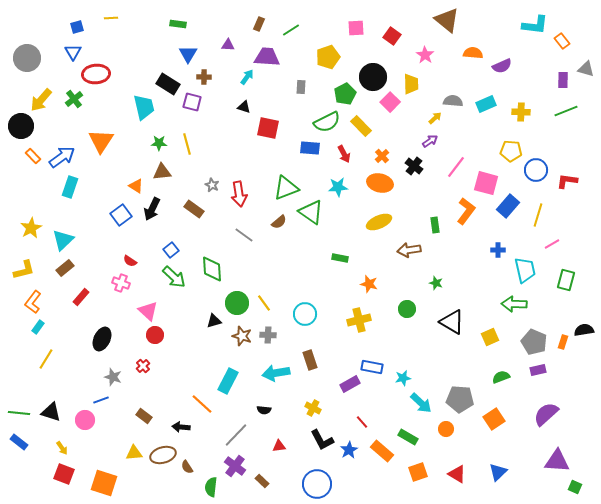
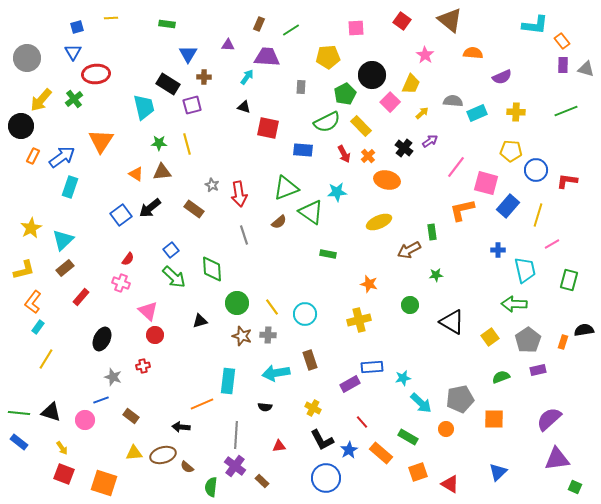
brown triangle at (447, 20): moved 3 px right
green rectangle at (178, 24): moved 11 px left
red square at (392, 36): moved 10 px right, 15 px up
yellow pentagon at (328, 57): rotated 15 degrees clockwise
purple semicircle at (502, 66): moved 11 px down
black circle at (373, 77): moved 1 px left, 2 px up
purple rectangle at (563, 80): moved 15 px up
yellow trapezoid at (411, 84): rotated 25 degrees clockwise
purple square at (192, 102): moved 3 px down; rotated 30 degrees counterclockwise
cyan rectangle at (486, 104): moved 9 px left, 9 px down
yellow cross at (521, 112): moved 5 px left
yellow arrow at (435, 118): moved 13 px left, 5 px up
blue rectangle at (310, 148): moved 7 px left, 2 px down
orange rectangle at (33, 156): rotated 70 degrees clockwise
orange cross at (382, 156): moved 14 px left
black cross at (414, 166): moved 10 px left, 18 px up
orange ellipse at (380, 183): moved 7 px right, 3 px up
orange triangle at (136, 186): moved 12 px up
cyan star at (338, 187): moved 1 px left, 5 px down
black arrow at (152, 209): moved 2 px left, 1 px up; rotated 25 degrees clockwise
orange L-shape at (466, 211): moved 4 px left, 1 px up; rotated 140 degrees counterclockwise
green rectangle at (435, 225): moved 3 px left, 7 px down
gray line at (244, 235): rotated 36 degrees clockwise
brown arrow at (409, 250): rotated 20 degrees counterclockwise
green rectangle at (340, 258): moved 12 px left, 4 px up
red semicircle at (130, 261): moved 2 px left, 2 px up; rotated 88 degrees counterclockwise
green rectangle at (566, 280): moved 3 px right
green star at (436, 283): moved 8 px up; rotated 24 degrees counterclockwise
yellow line at (264, 303): moved 8 px right, 4 px down
green circle at (407, 309): moved 3 px right, 4 px up
black triangle at (214, 321): moved 14 px left
yellow square at (490, 337): rotated 12 degrees counterclockwise
gray pentagon at (534, 342): moved 6 px left, 2 px up; rotated 15 degrees clockwise
red cross at (143, 366): rotated 32 degrees clockwise
blue rectangle at (372, 367): rotated 15 degrees counterclockwise
cyan rectangle at (228, 381): rotated 20 degrees counterclockwise
gray pentagon at (460, 399): rotated 16 degrees counterclockwise
orange line at (202, 404): rotated 65 degrees counterclockwise
black semicircle at (264, 410): moved 1 px right, 3 px up
purple semicircle at (546, 414): moved 3 px right, 5 px down
brown rectangle at (144, 416): moved 13 px left
orange square at (494, 419): rotated 35 degrees clockwise
gray line at (236, 435): rotated 40 degrees counterclockwise
orange rectangle at (382, 451): moved 1 px left, 2 px down
purple triangle at (557, 461): moved 2 px up; rotated 12 degrees counterclockwise
brown semicircle at (187, 467): rotated 16 degrees counterclockwise
red triangle at (457, 474): moved 7 px left, 10 px down
blue circle at (317, 484): moved 9 px right, 6 px up
